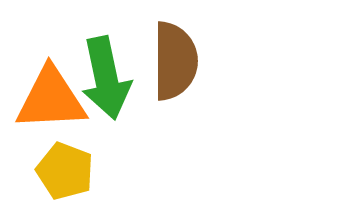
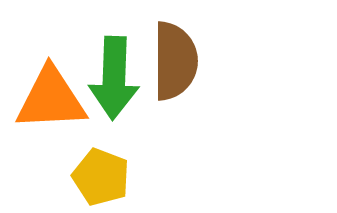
green arrow: moved 8 px right; rotated 14 degrees clockwise
yellow pentagon: moved 36 px right, 6 px down
